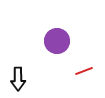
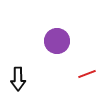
red line: moved 3 px right, 3 px down
